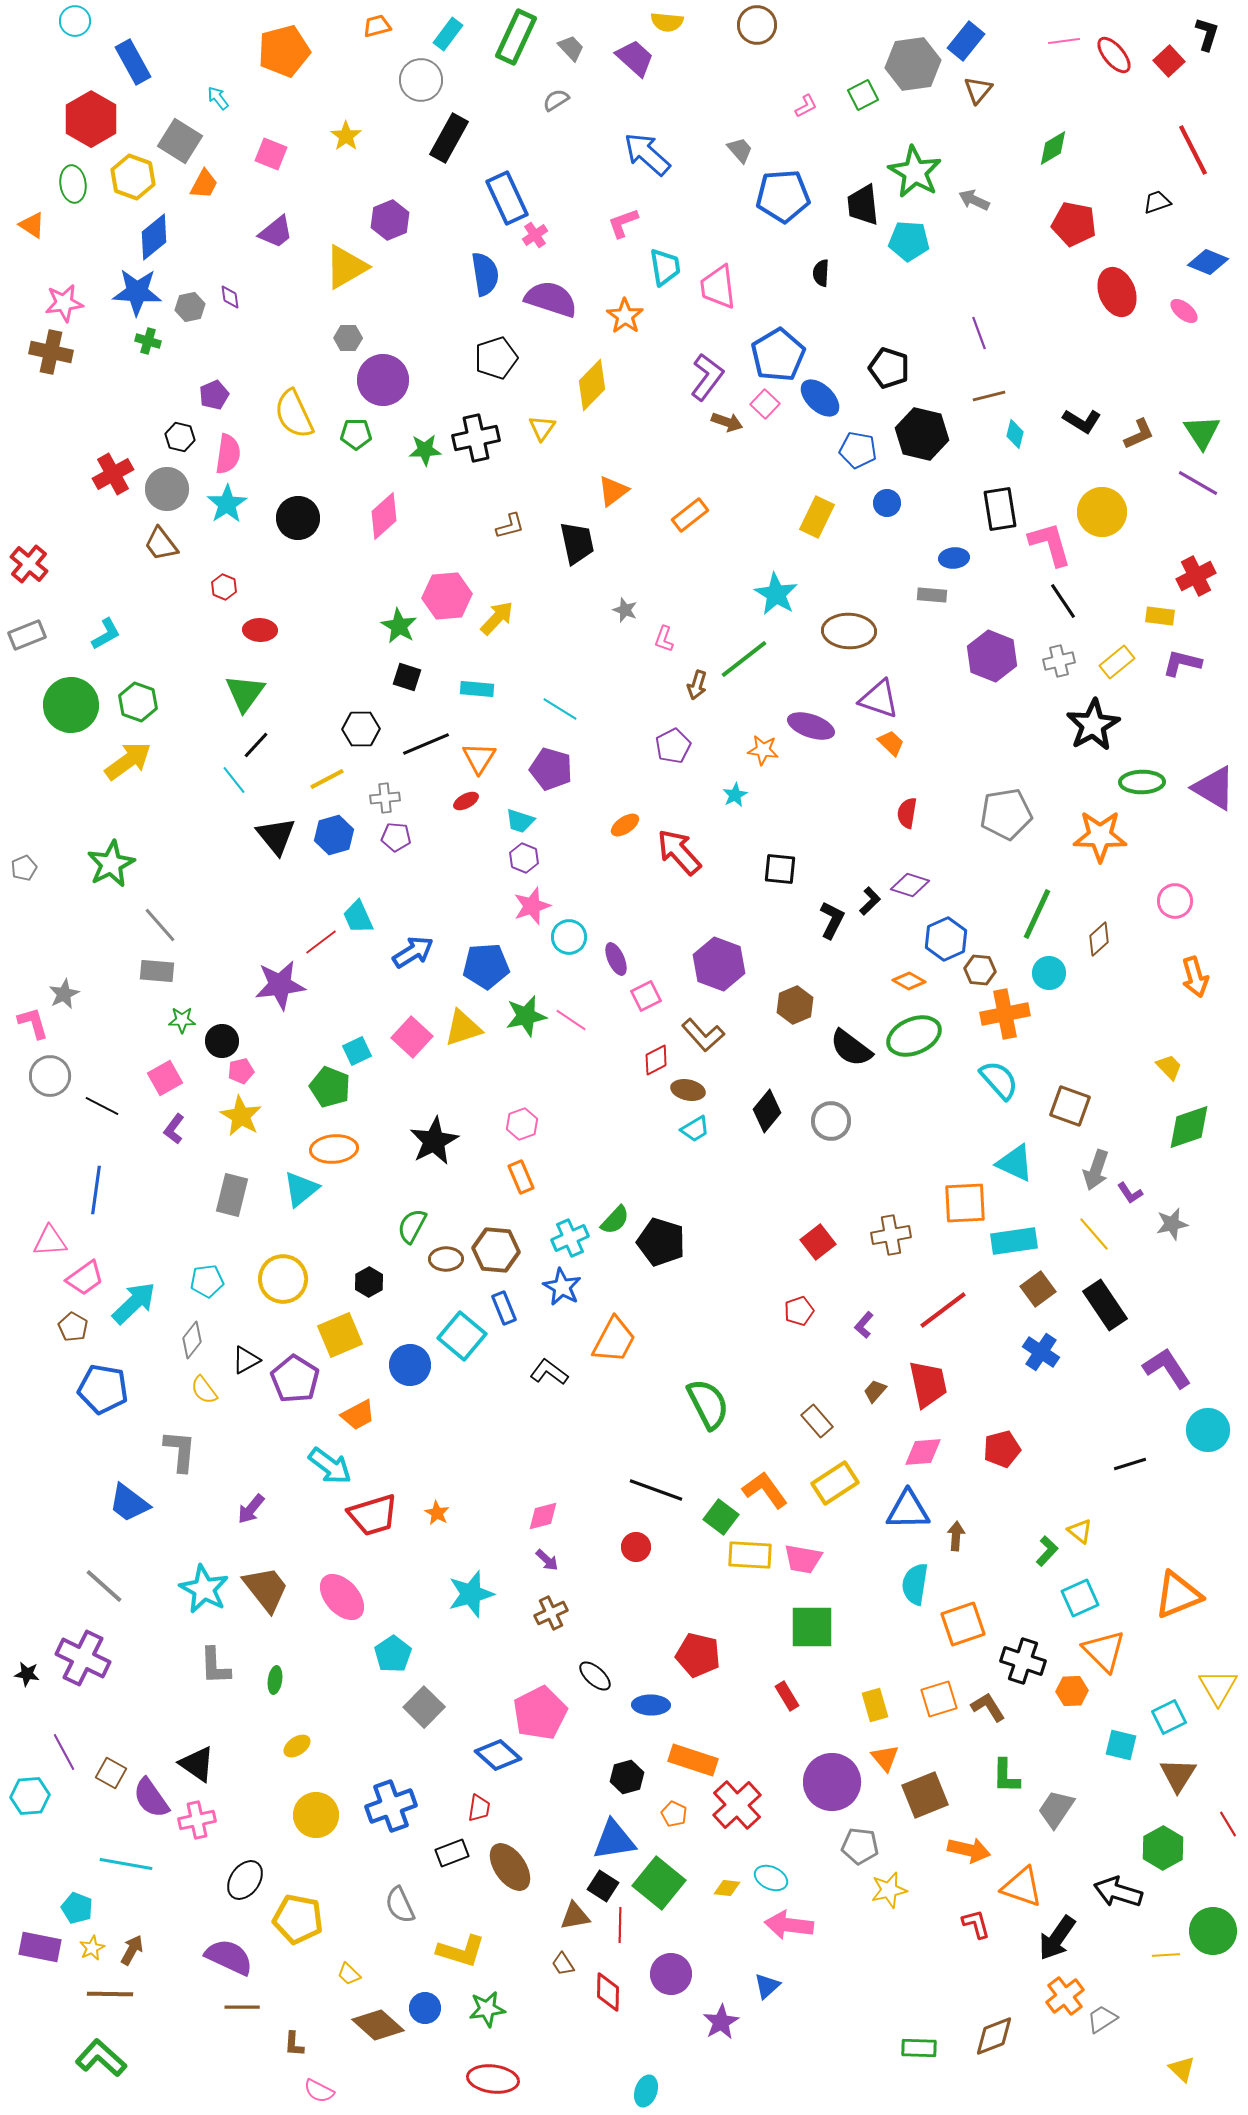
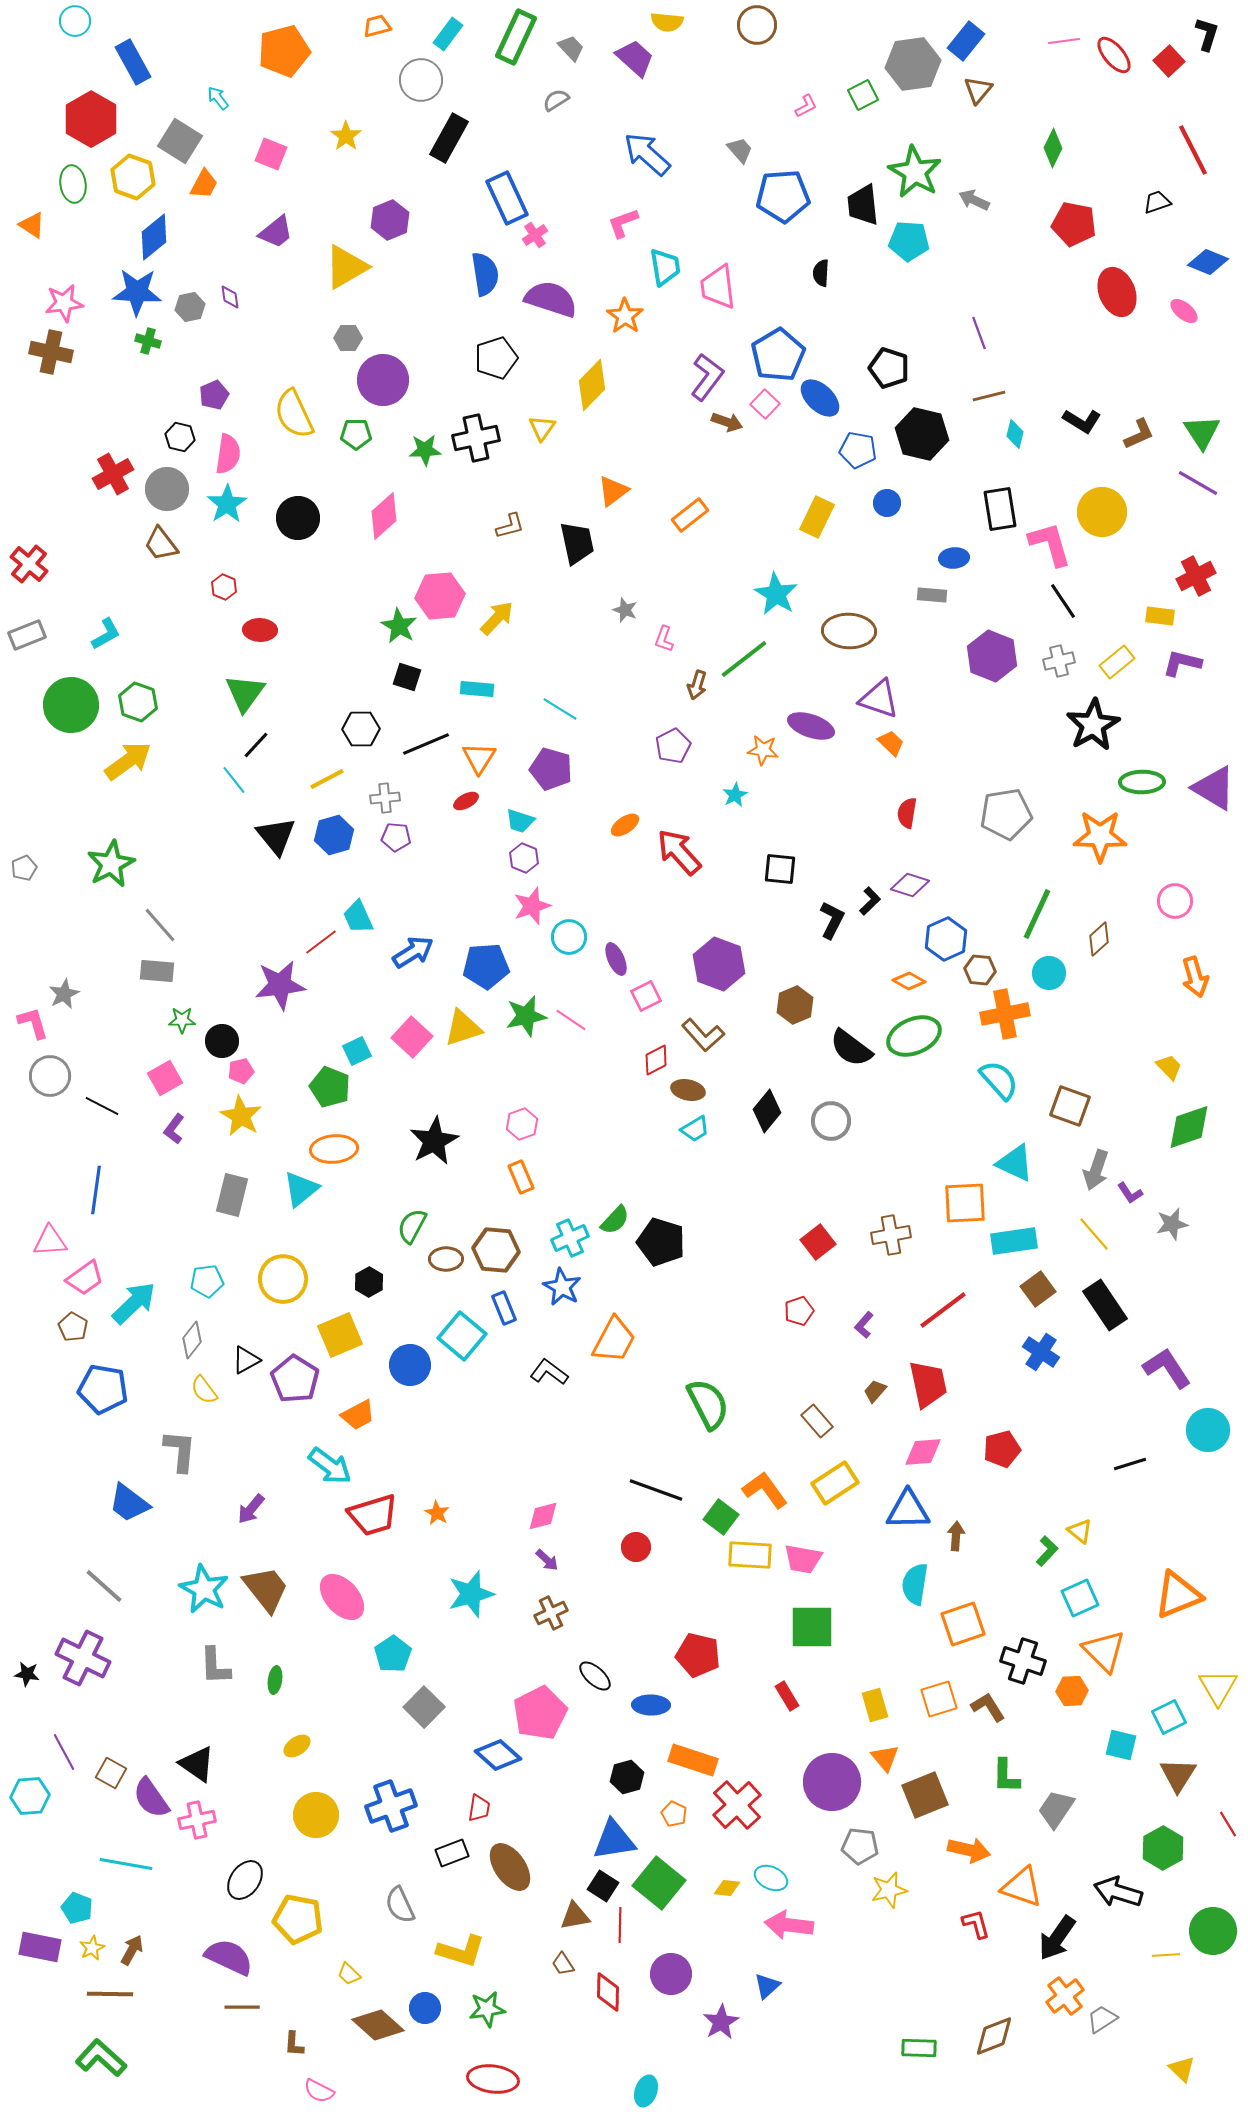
green diamond at (1053, 148): rotated 33 degrees counterclockwise
pink hexagon at (447, 596): moved 7 px left
